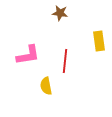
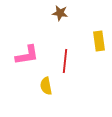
pink L-shape: moved 1 px left
